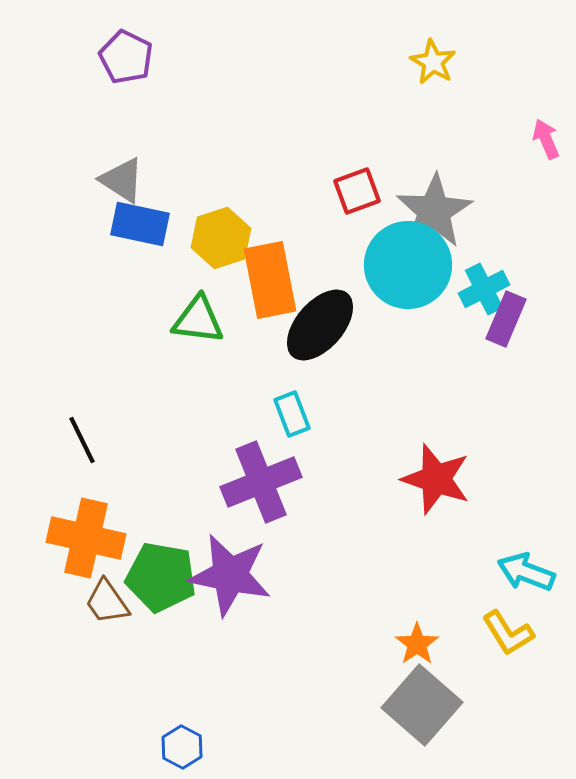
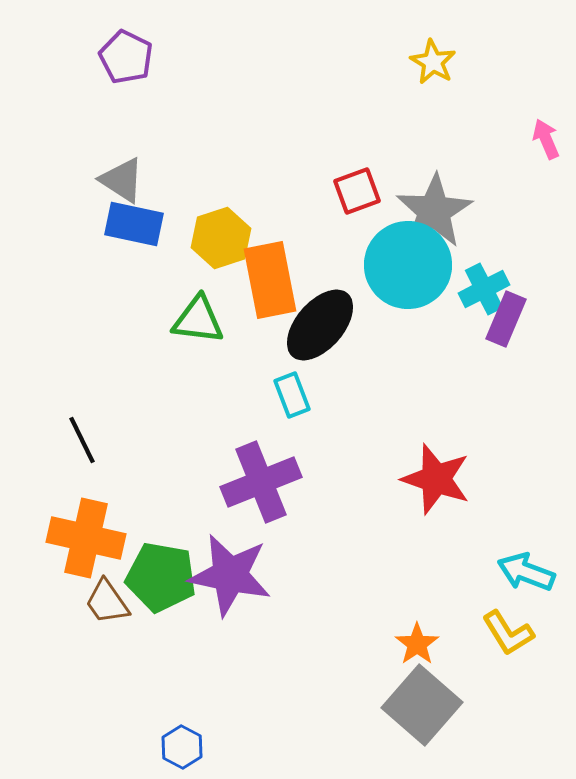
blue rectangle: moved 6 px left
cyan rectangle: moved 19 px up
